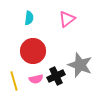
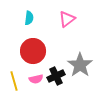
gray star: rotated 15 degrees clockwise
